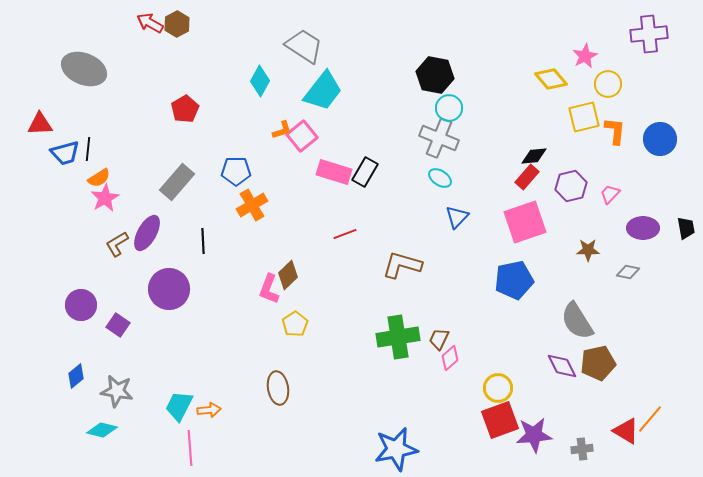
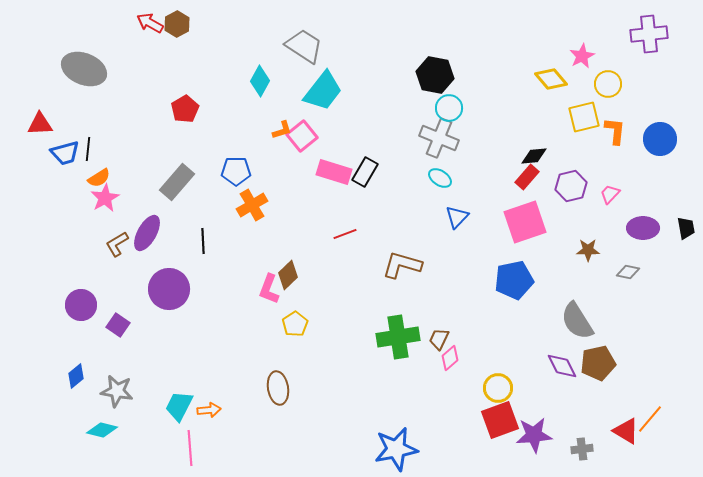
pink star at (585, 56): moved 3 px left
